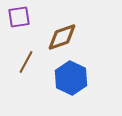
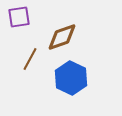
brown line: moved 4 px right, 3 px up
